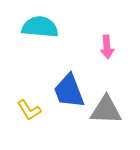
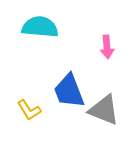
gray triangle: moved 2 px left; rotated 20 degrees clockwise
